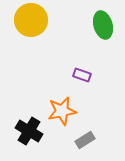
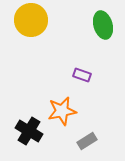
gray rectangle: moved 2 px right, 1 px down
